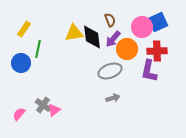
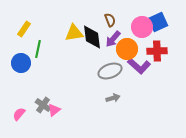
purple L-shape: moved 10 px left, 5 px up; rotated 60 degrees counterclockwise
